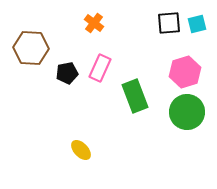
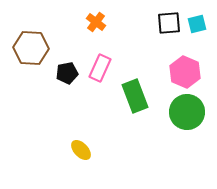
orange cross: moved 2 px right, 1 px up
pink hexagon: rotated 20 degrees counterclockwise
